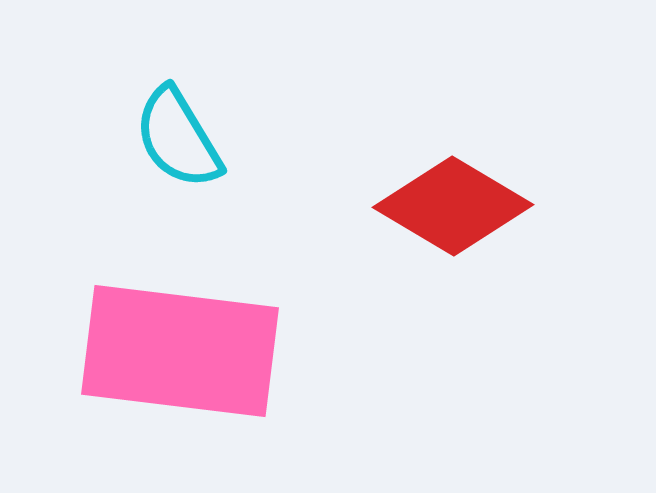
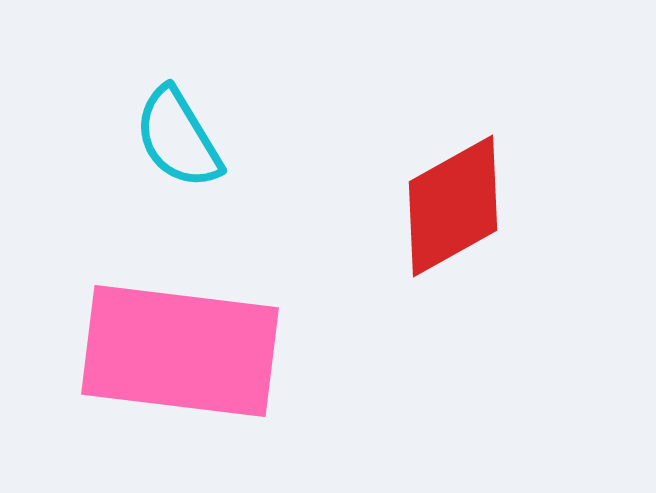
red diamond: rotated 60 degrees counterclockwise
